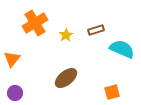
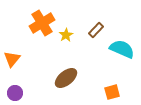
orange cross: moved 7 px right
brown rectangle: rotated 28 degrees counterclockwise
